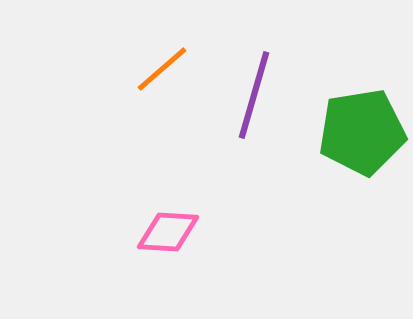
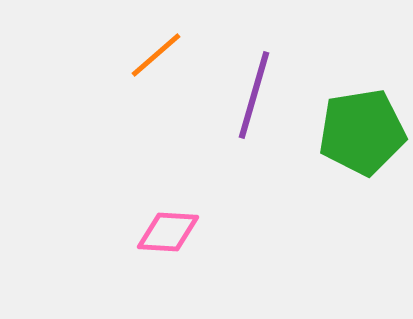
orange line: moved 6 px left, 14 px up
